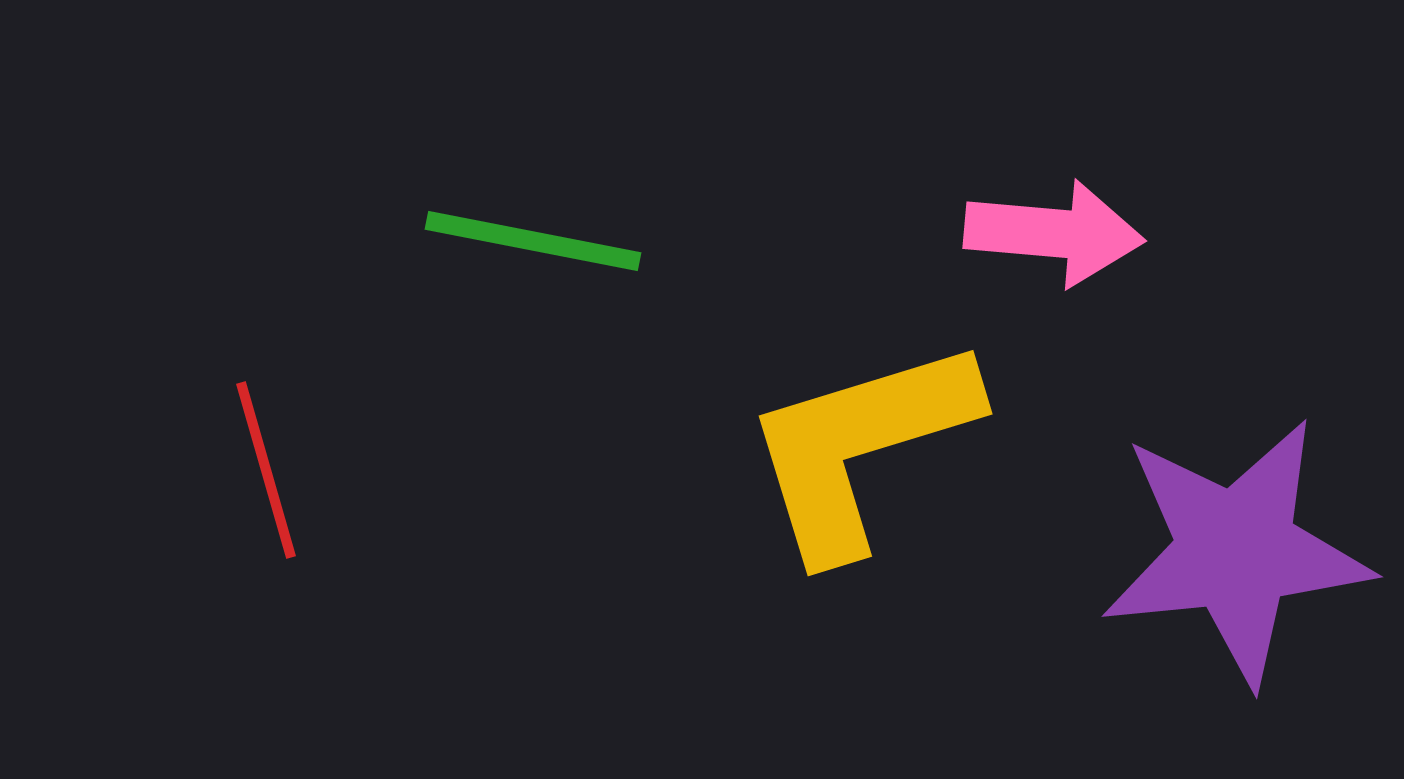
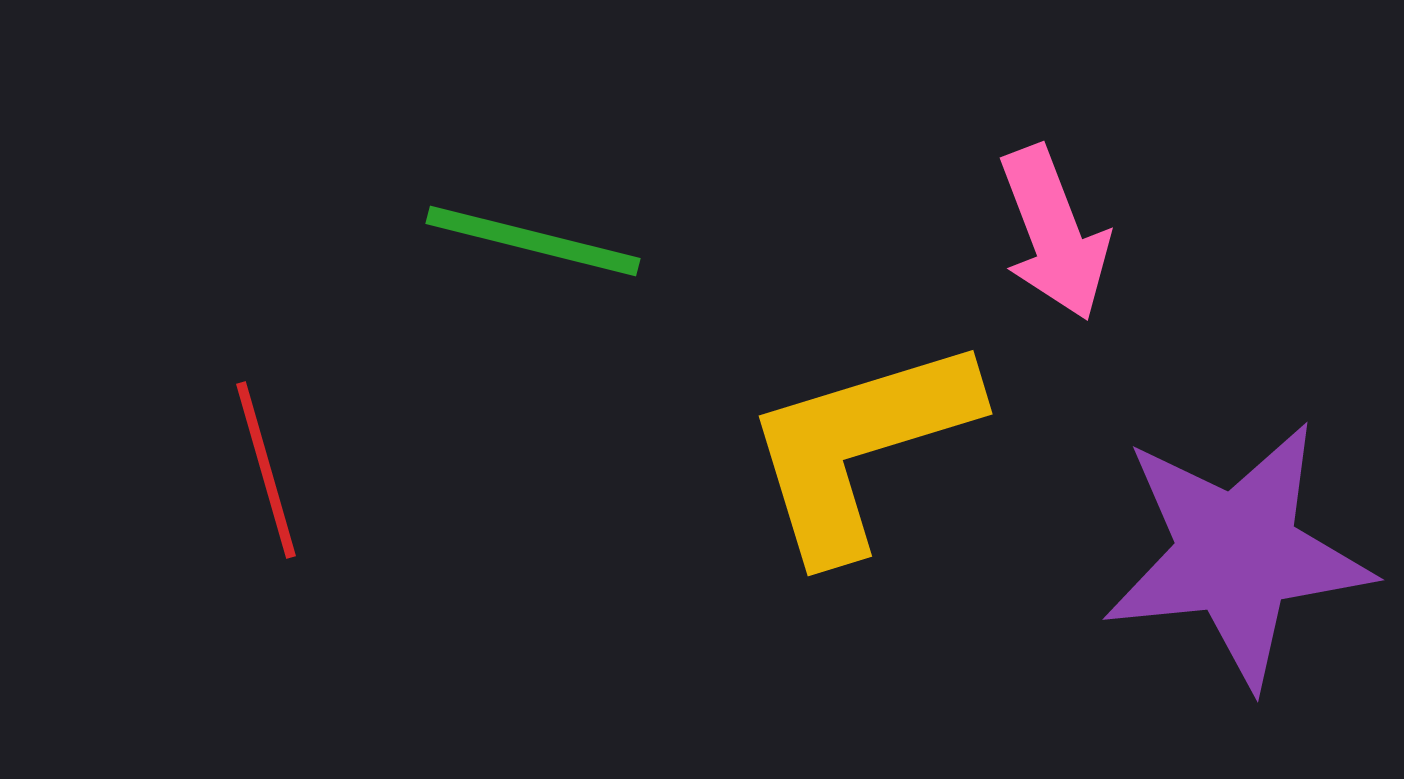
pink arrow: rotated 64 degrees clockwise
green line: rotated 3 degrees clockwise
purple star: moved 1 px right, 3 px down
